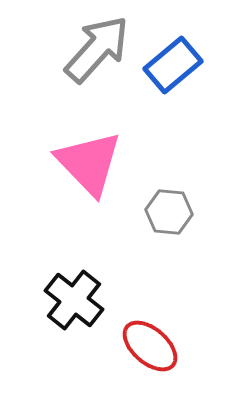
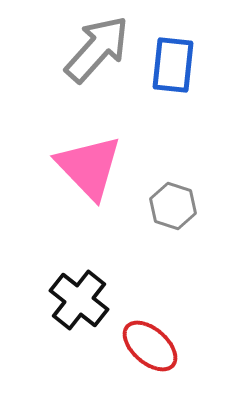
blue rectangle: rotated 44 degrees counterclockwise
pink triangle: moved 4 px down
gray hexagon: moved 4 px right, 6 px up; rotated 12 degrees clockwise
black cross: moved 5 px right
